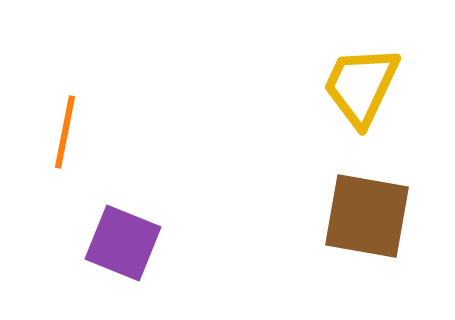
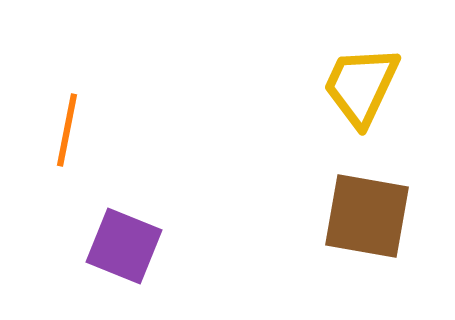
orange line: moved 2 px right, 2 px up
purple square: moved 1 px right, 3 px down
